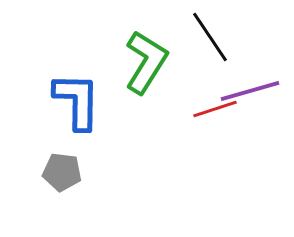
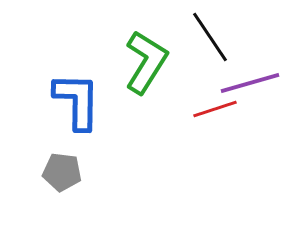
purple line: moved 8 px up
